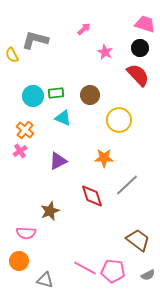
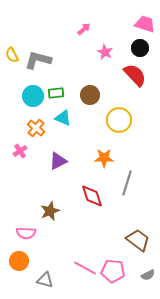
gray L-shape: moved 3 px right, 20 px down
red semicircle: moved 3 px left
orange cross: moved 11 px right, 2 px up
gray line: moved 2 px up; rotated 30 degrees counterclockwise
